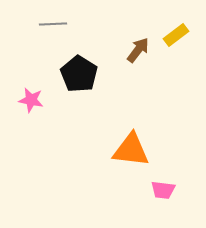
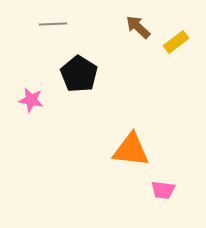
yellow rectangle: moved 7 px down
brown arrow: moved 23 px up; rotated 84 degrees counterclockwise
